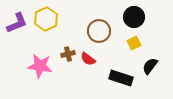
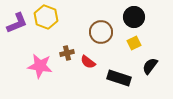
yellow hexagon: moved 2 px up; rotated 15 degrees counterclockwise
brown circle: moved 2 px right, 1 px down
brown cross: moved 1 px left, 1 px up
red semicircle: moved 3 px down
black rectangle: moved 2 px left
